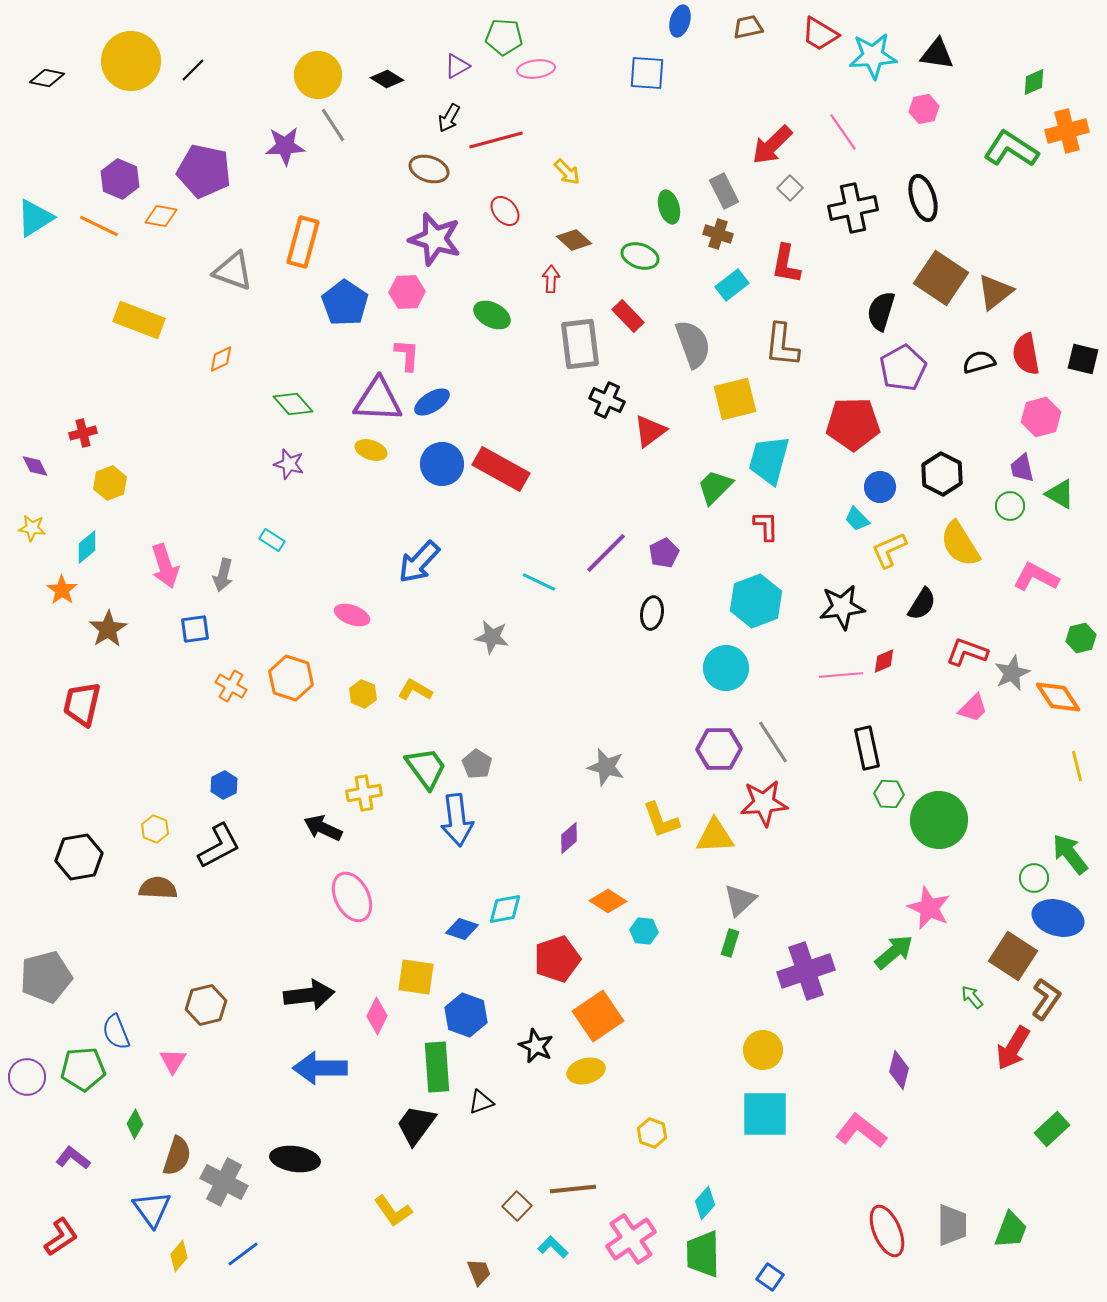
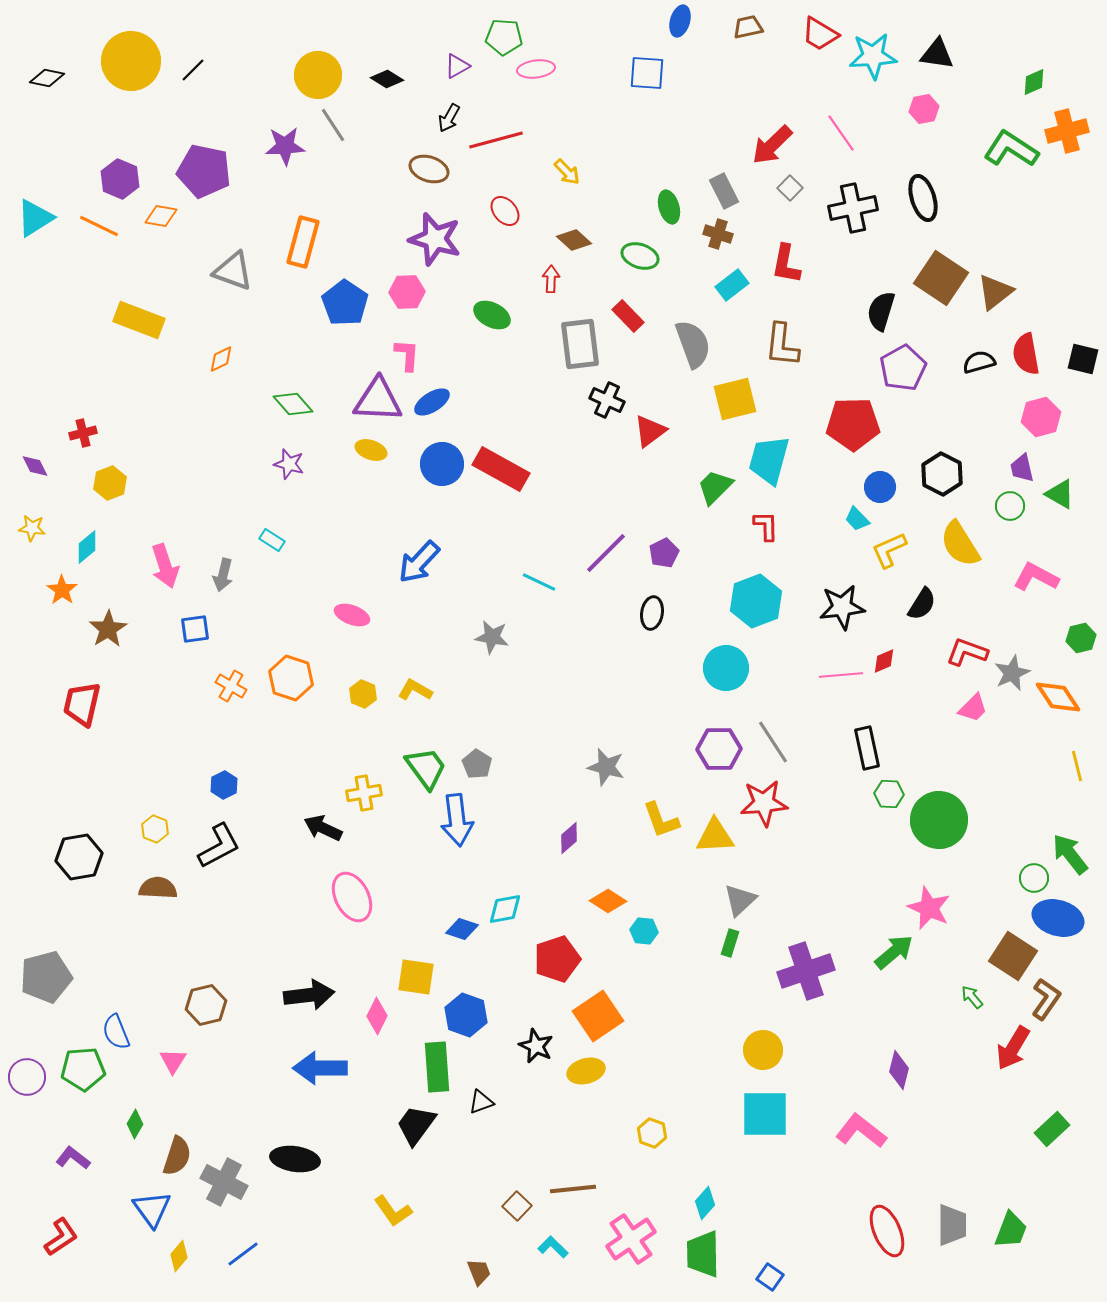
pink line at (843, 132): moved 2 px left, 1 px down
